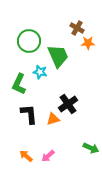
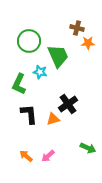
brown cross: rotated 16 degrees counterclockwise
green arrow: moved 3 px left
